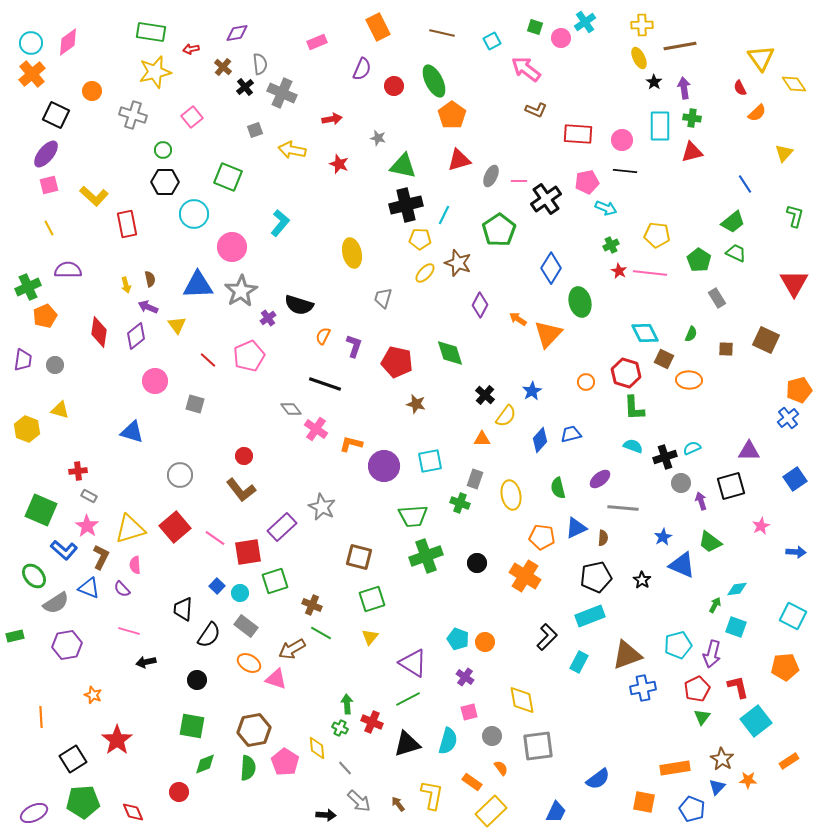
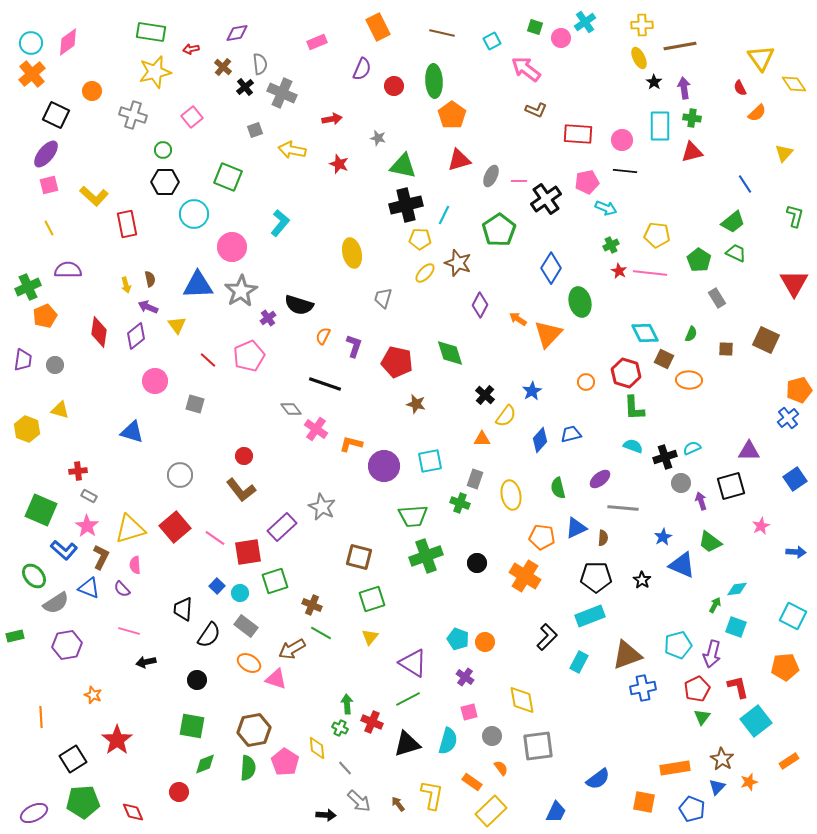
green ellipse at (434, 81): rotated 24 degrees clockwise
black pentagon at (596, 577): rotated 12 degrees clockwise
orange star at (748, 780): moved 1 px right, 2 px down; rotated 18 degrees counterclockwise
